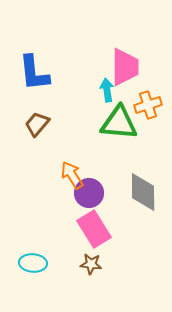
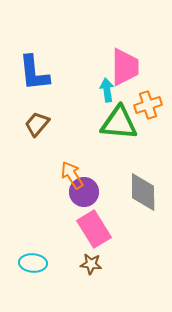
purple circle: moved 5 px left, 1 px up
